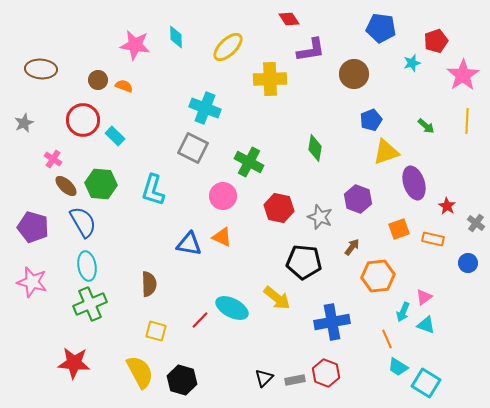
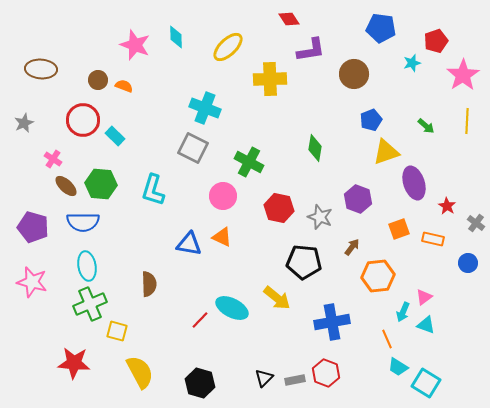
pink star at (135, 45): rotated 12 degrees clockwise
blue semicircle at (83, 222): rotated 120 degrees clockwise
yellow square at (156, 331): moved 39 px left
black hexagon at (182, 380): moved 18 px right, 3 px down
